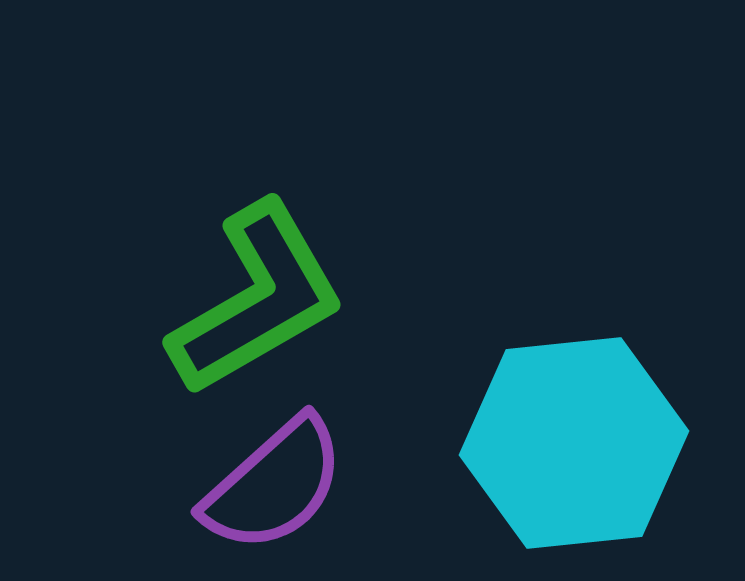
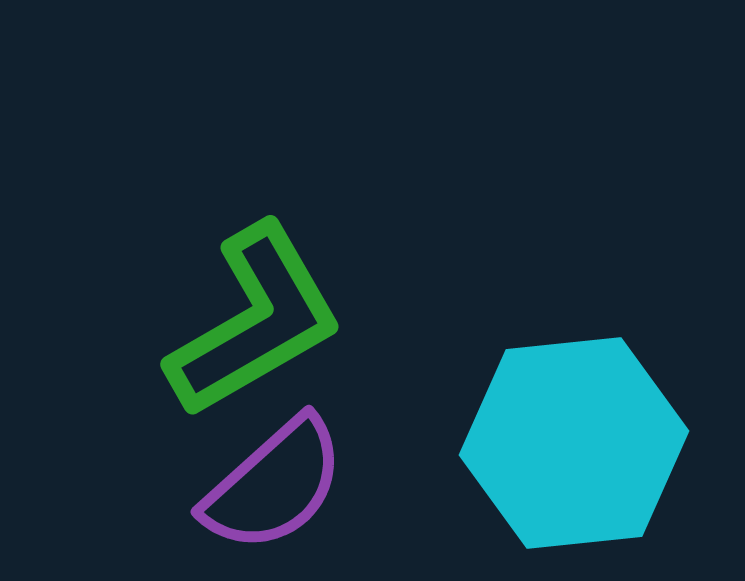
green L-shape: moved 2 px left, 22 px down
